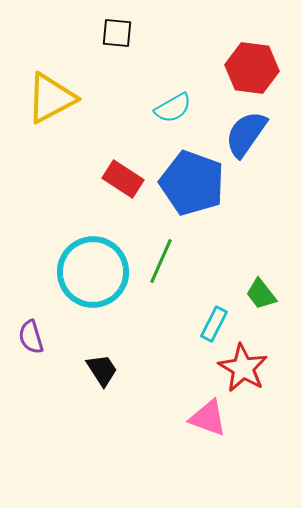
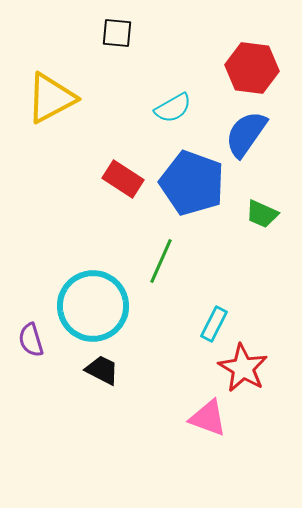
cyan circle: moved 34 px down
green trapezoid: moved 1 px right, 80 px up; rotated 28 degrees counterclockwise
purple semicircle: moved 3 px down
black trapezoid: rotated 30 degrees counterclockwise
